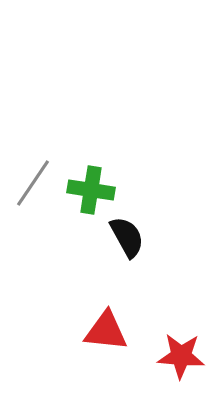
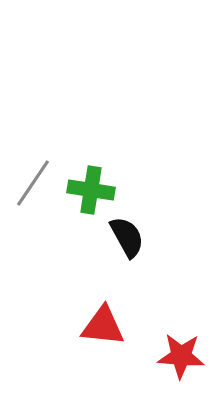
red triangle: moved 3 px left, 5 px up
